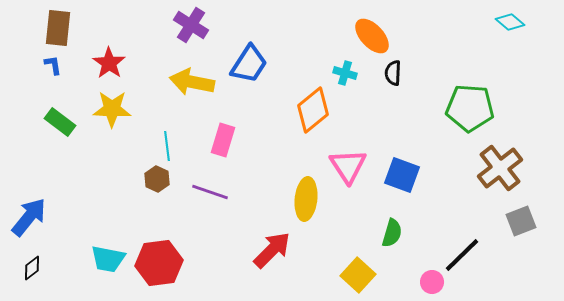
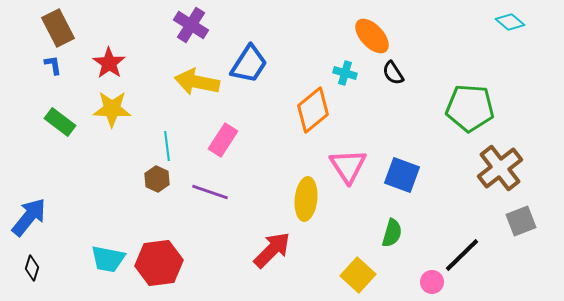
brown rectangle: rotated 33 degrees counterclockwise
black semicircle: rotated 35 degrees counterclockwise
yellow arrow: moved 5 px right
pink rectangle: rotated 16 degrees clockwise
black diamond: rotated 35 degrees counterclockwise
